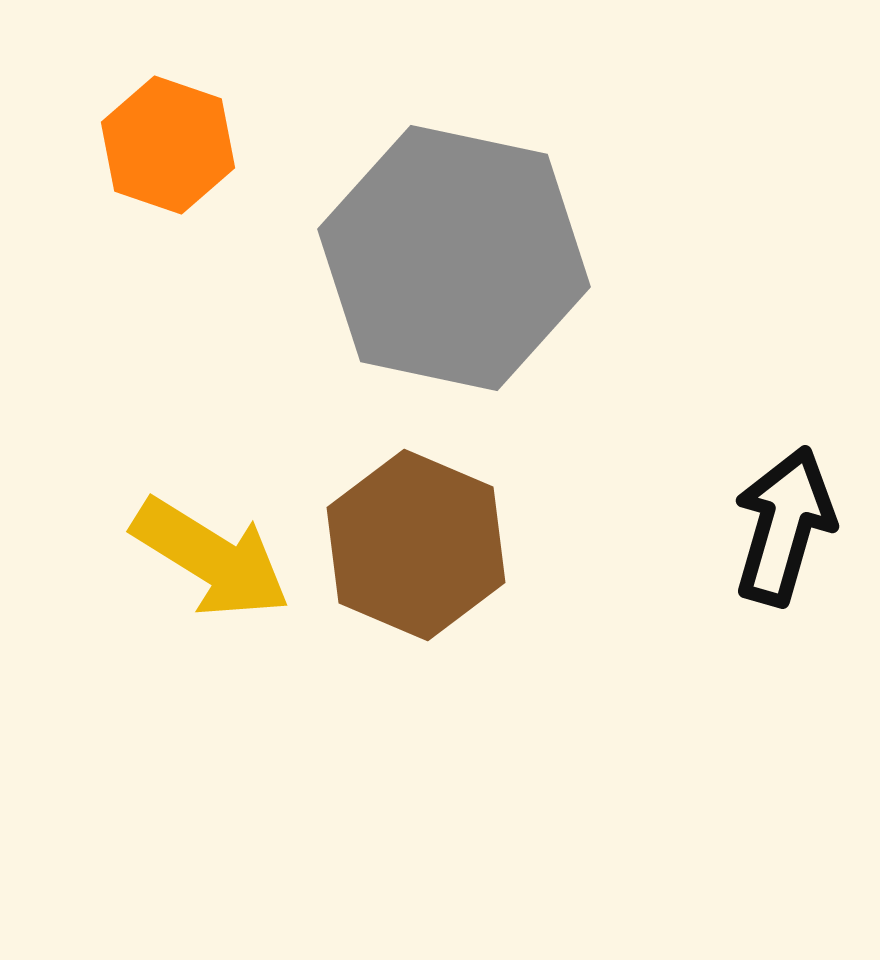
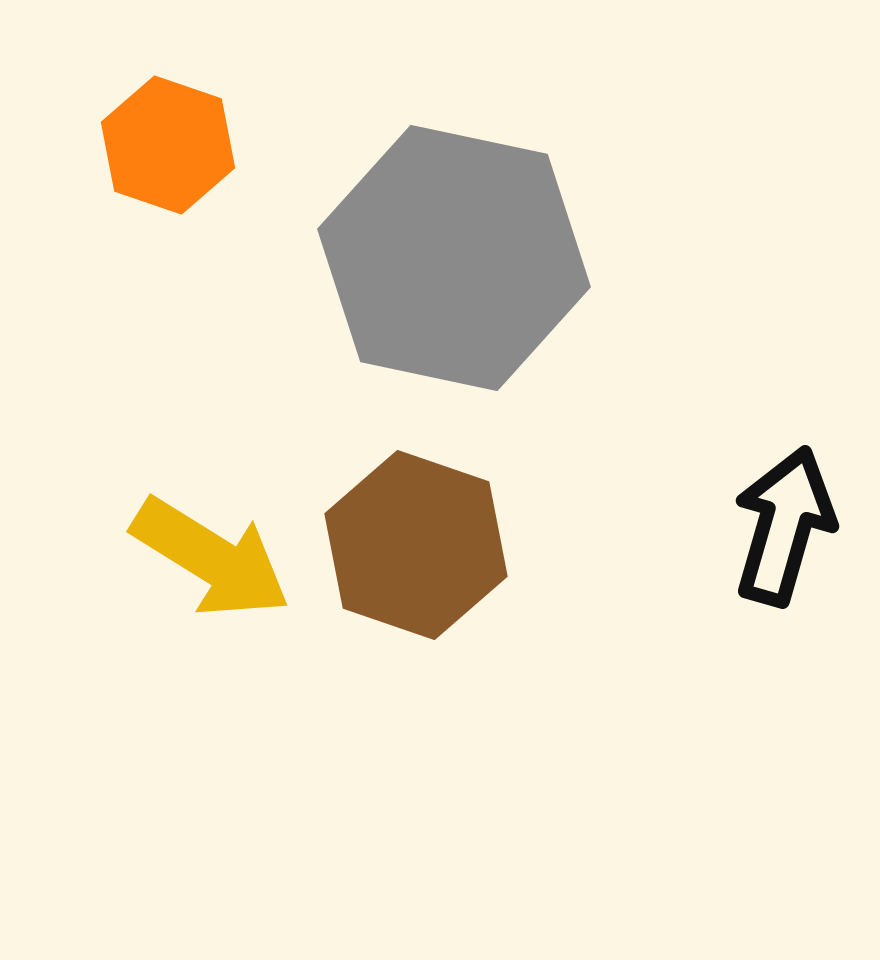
brown hexagon: rotated 4 degrees counterclockwise
